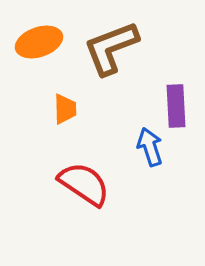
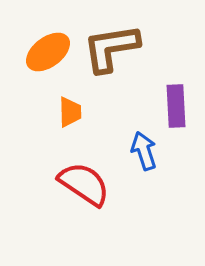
orange ellipse: moved 9 px right, 10 px down; rotated 18 degrees counterclockwise
brown L-shape: rotated 12 degrees clockwise
orange trapezoid: moved 5 px right, 3 px down
blue arrow: moved 6 px left, 4 px down
